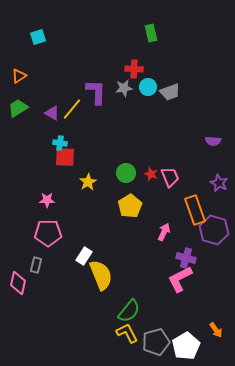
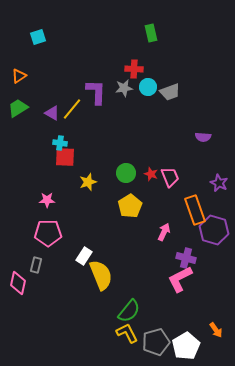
purple semicircle: moved 10 px left, 4 px up
yellow star: rotated 12 degrees clockwise
